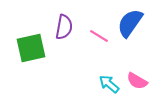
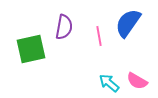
blue semicircle: moved 2 px left
pink line: rotated 48 degrees clockwise
green square: moved 1 px down
cyan arrow: moved 1 px up
